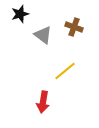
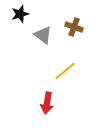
red arrow: moved 4 px right, 1 px down
